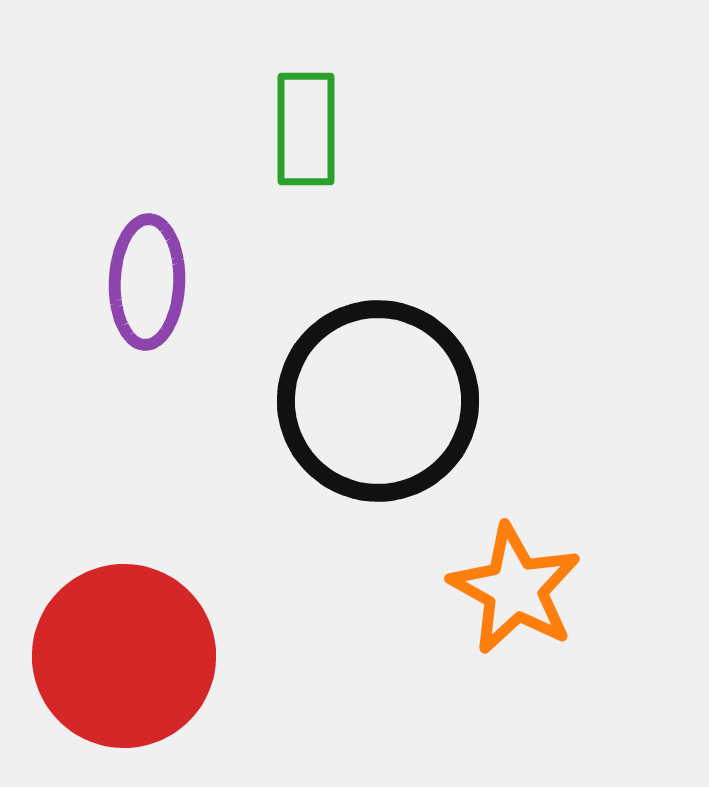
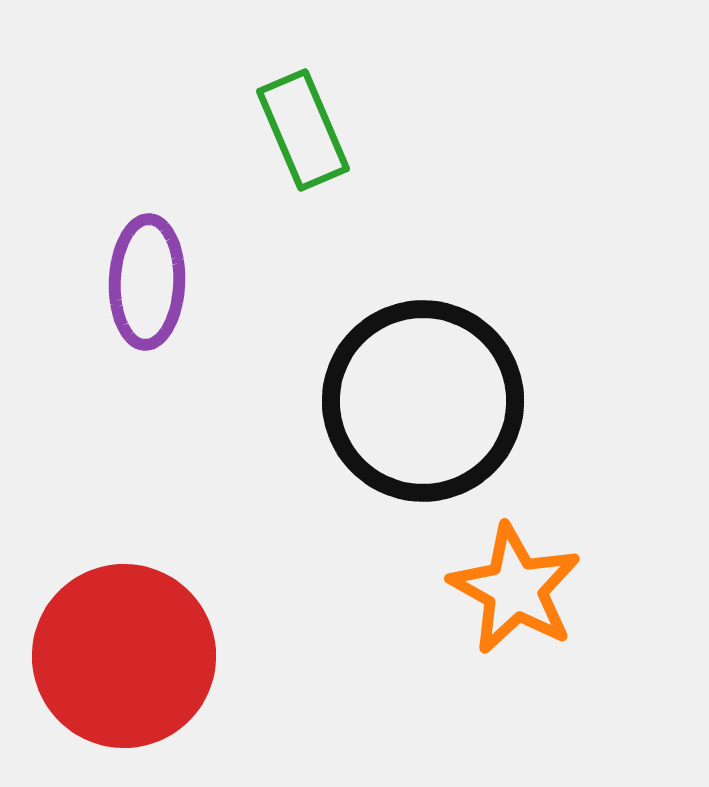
green rectangle: moved 3 px left, 1 px down; rotated 23 degrees counterclockwise
black circle: moved 45 px right
